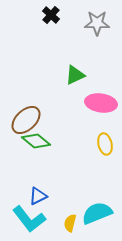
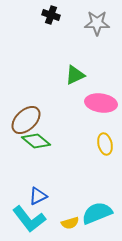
black cross: rotated 24 degrees counterclockwise
yellow semicircle: rotated 120 degrees counterclockwise
